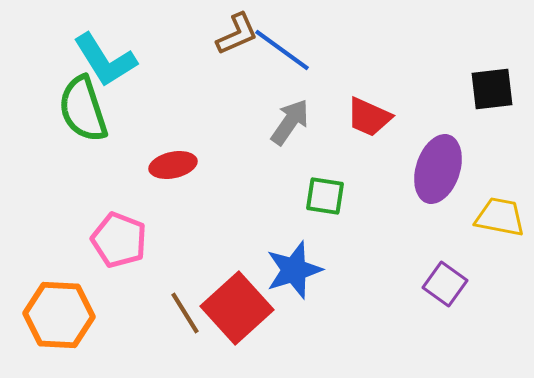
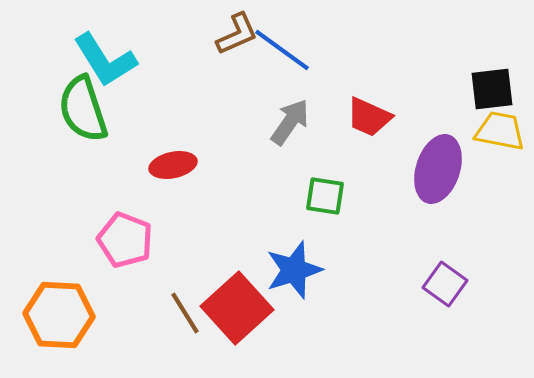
yellow trapezoid: moved 86 px up
pink pentagon: moved 6 px right
